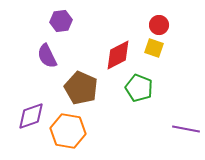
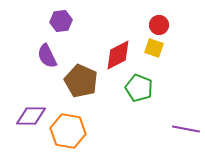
brown pentagon: moved 7 px up
purple diamond: rotated 20 degrees clockwise
